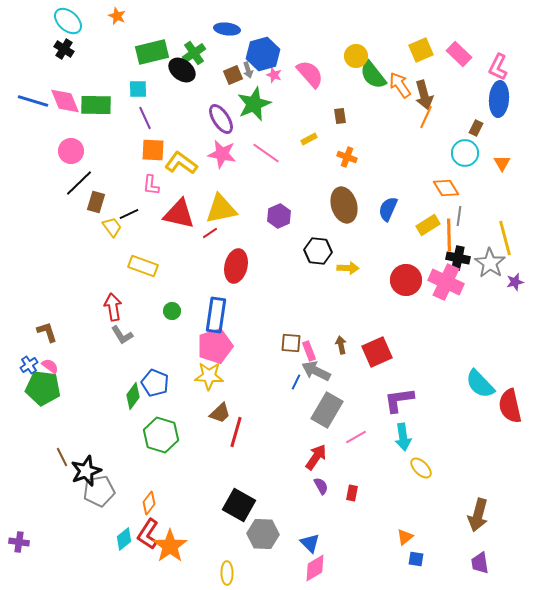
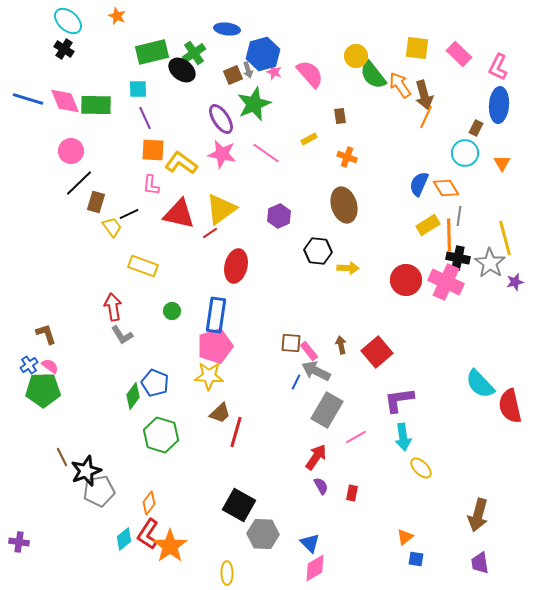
yellow square at (421, 50): moved 4 px left, 2 px up; rotated 30 degrees clockwise
pink star at (274, 75): moved 3 px up
blue ellipse at (499, 99): moved 6 px down
blue line at (33, 101): moved 5 px left, 2 px up
yellow triangle at (221, 209): rotated 24 degrees counterclockwise
blue semicircle at (388, 209): moved 31 px right, 25 px up
brown L-shape at (47, 332): moved 1 px left, 2 px down
pink rectangle at (309, 351): rotated 18 degrees counterclockwise
red square at (377, 352): rotated 16 degrees counterclockwise
green pentagon at (43, 388): moved 2 px down; rotated 8 degrees counterclockwise
